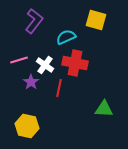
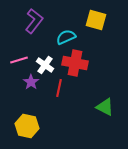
green triangle: moved 1 px right, 2 px up; rotated 24 degrees clockwise
